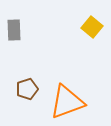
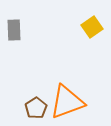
yellow square: rotated 15 degrees clockwise
brown pentagon: moved 9 px right, 19 px down; rotated 15 degrees counterclockwise
